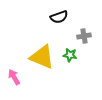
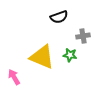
gray cross: moved 1 px left
